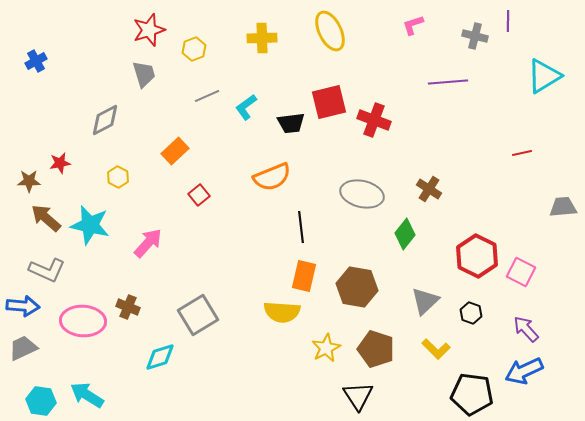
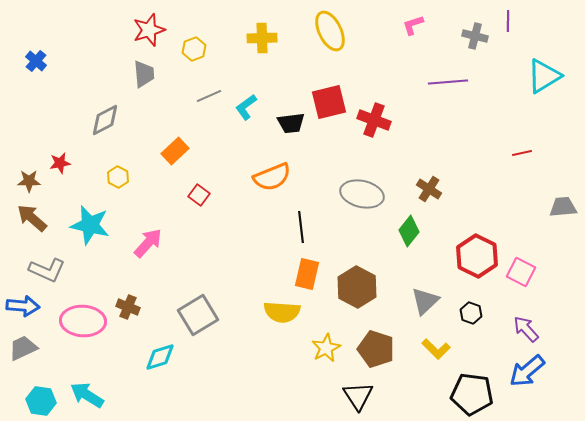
blue cross at (36, 61): rotated 20 degrees counterclockwise
gray trapezoid at (144, 74): rotated 12 degrees clockwise
gray line at (207, 96): moved 2 px right
red square at (199, 195): rotated 15 degrees counterclockwise
brown arrow at (46, 218): moved 14 px left
green diamond at (405, 234): moved 4 px right, 3 px up
orange rectangle at (304, 276): moved 3 px right, 2 px up
brown hexagon at (357, 287): rotated 18 degrees clockwise
blue arrow at (524, 371): moved 3 px right; rotated 15 degrees counterclockwise
